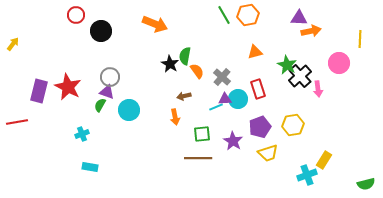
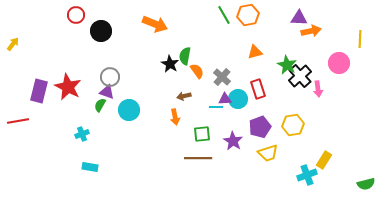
cyan line at (216, 107): rotated 24 degrees clockwise
red line at (17, 122): moved 1 px right, 1 px up
